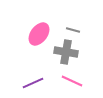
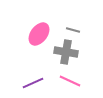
pink line: moved 2 px left
